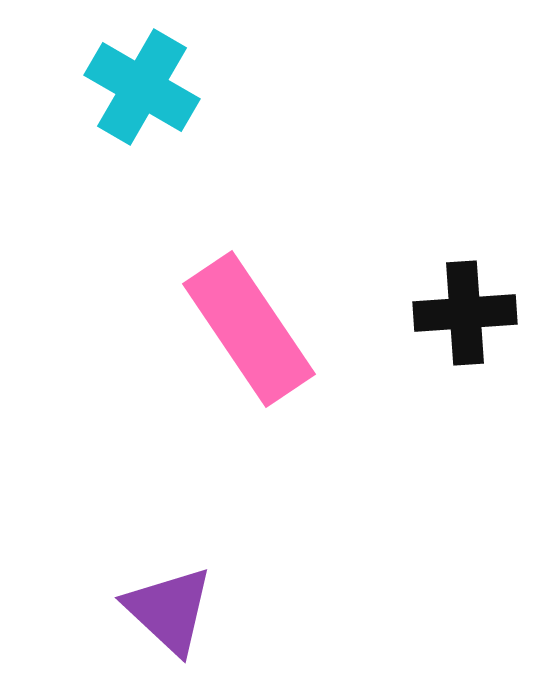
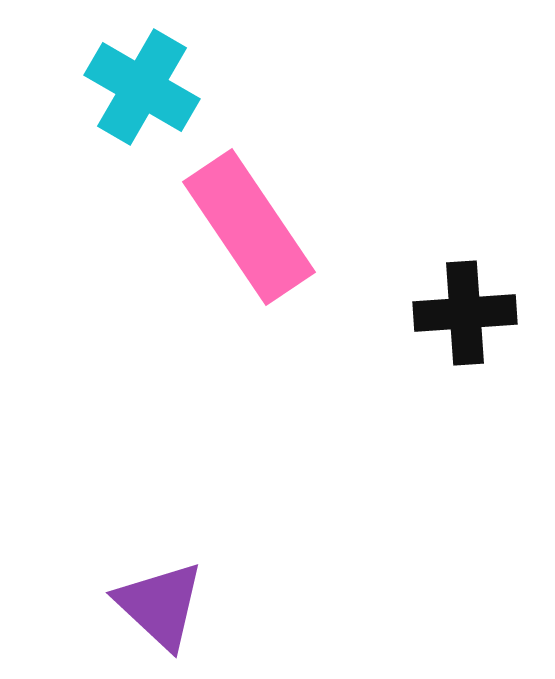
pink rectangle: moved 102 px up
purple triangle: moved 9 px left, 5 px up
